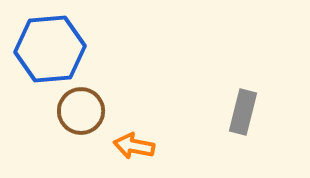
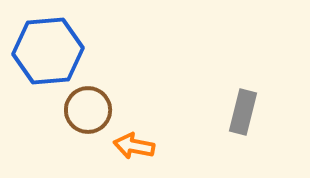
blue hexagon: moved 2 px left, 2 px down
brown circle: moved 7 px right, 1 px up
